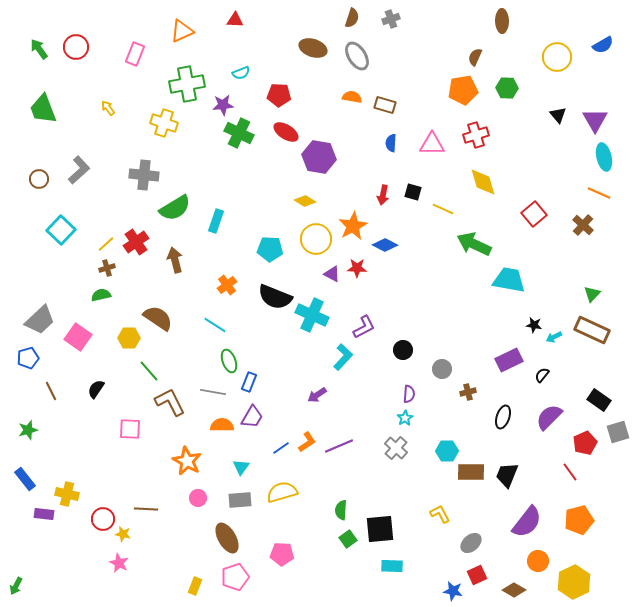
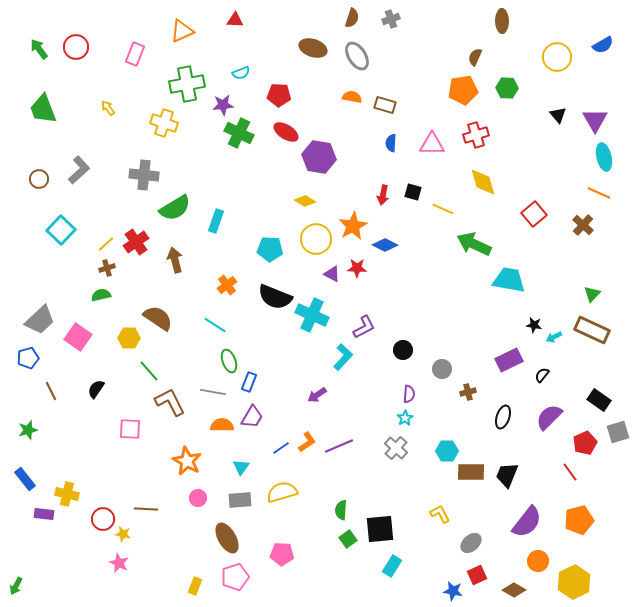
cyan rectangle at (392, 566): rotated 60 degrees counterclockwise
